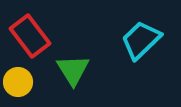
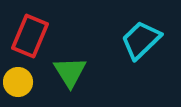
red rectangle: rotated 60 degrees clockwise
green triangle: moved 3 px left, 2 px down
